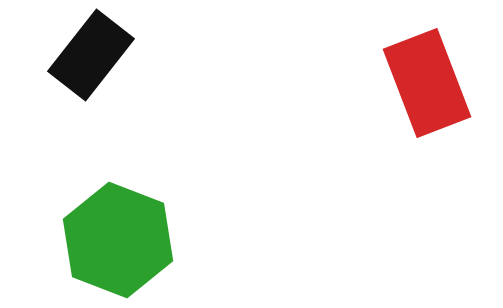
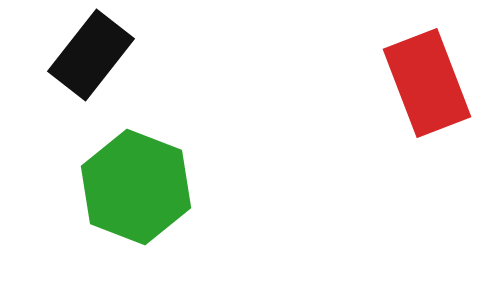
green hexagon: moved 18 px right, 53 px up
